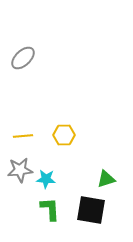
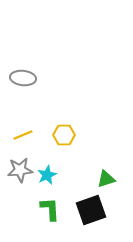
gray ellipse: moved 20 px down; rotated 50 degrees clockwise
yellow line: moved 1 px up; rotated 18 degrees counterclockwise
cyan star: moved 1 px right, 4 px up; rotated 30 degrees counterclockwise
black square: rotated 28 degrees counterclockwise
